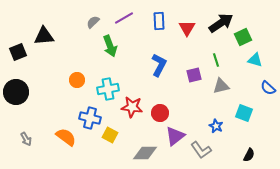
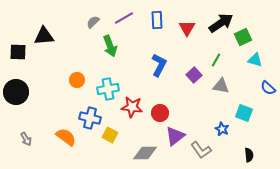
blue rectangle: moved 2 px left, 1 px up
black square: rotated 24 degrees clockwise
green line: rotated 48 degrees clockwise
purple square: rotated 28 degrees counterclockwise
gray triangle: rotated 24 degrees clockwise
blue star: moved 6 px right, 3 px down
black semicircle: rotated 32 degrees counterclockwise
